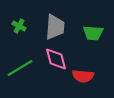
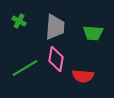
green cross: moved 5 px up
pink diamond: rotated 25 degrees clockwise
green line: moved 5 px right
